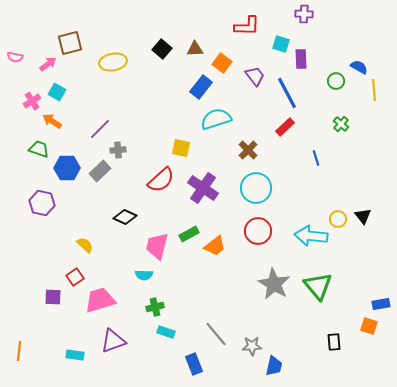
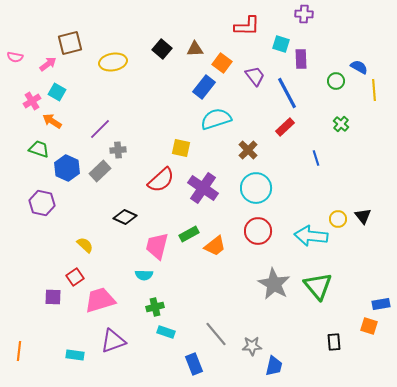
blue rectangle at (201, 87): moved 3 px right
blue hexagon at (67, 168): rotated 25 degrees clockwise
